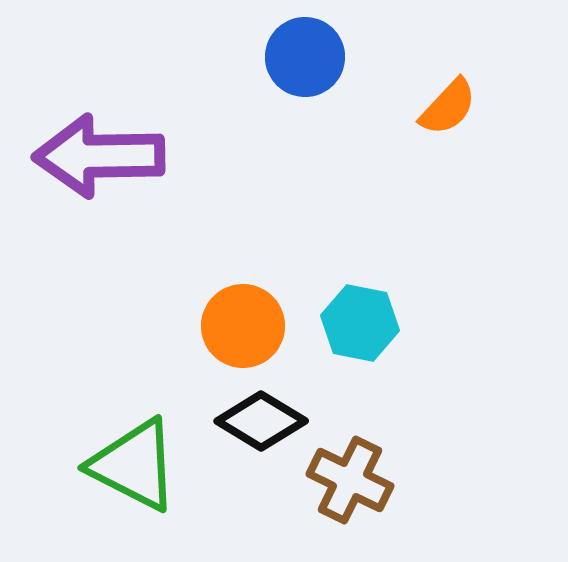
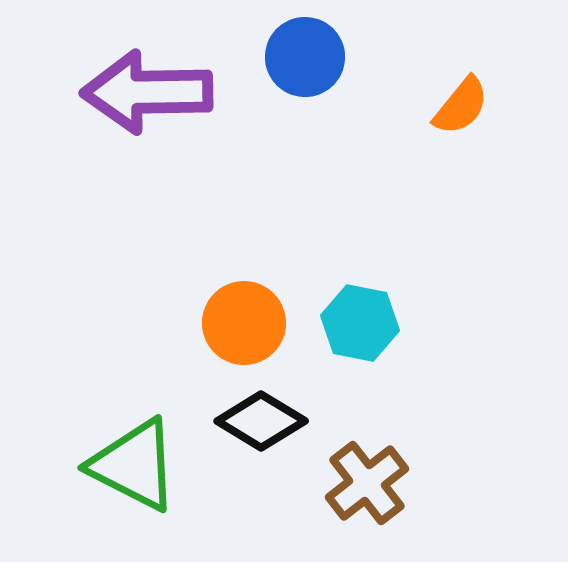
orange semicircle: moved 13 px right, 1 px up; rotated 4 degrees counterclockwise
purple arrow: moved 48 px right, 64 px up
orange circle: moved 1 px right, 3 px up
brown cross: moved 17 px right, 3 px down; rotated 26 degrees clockwise
